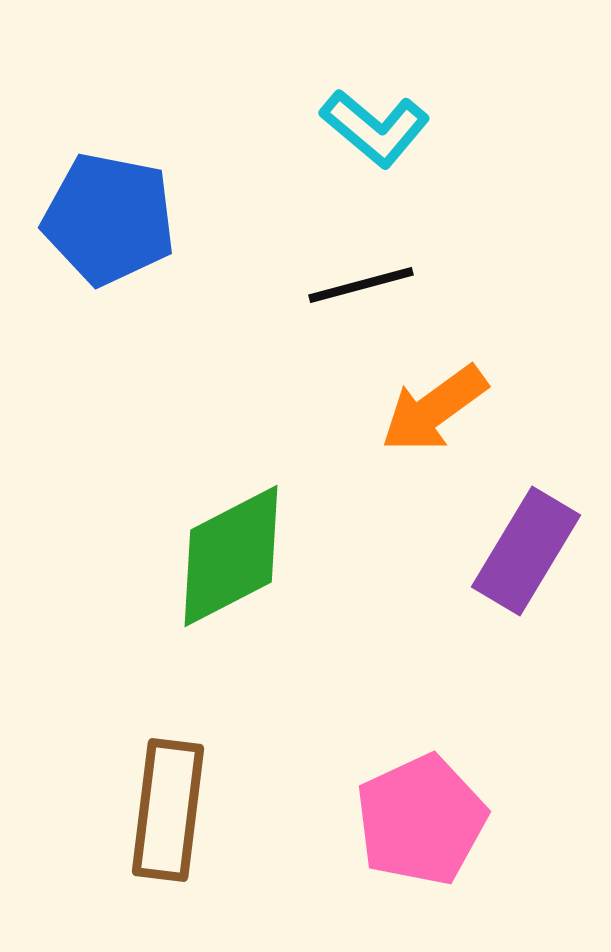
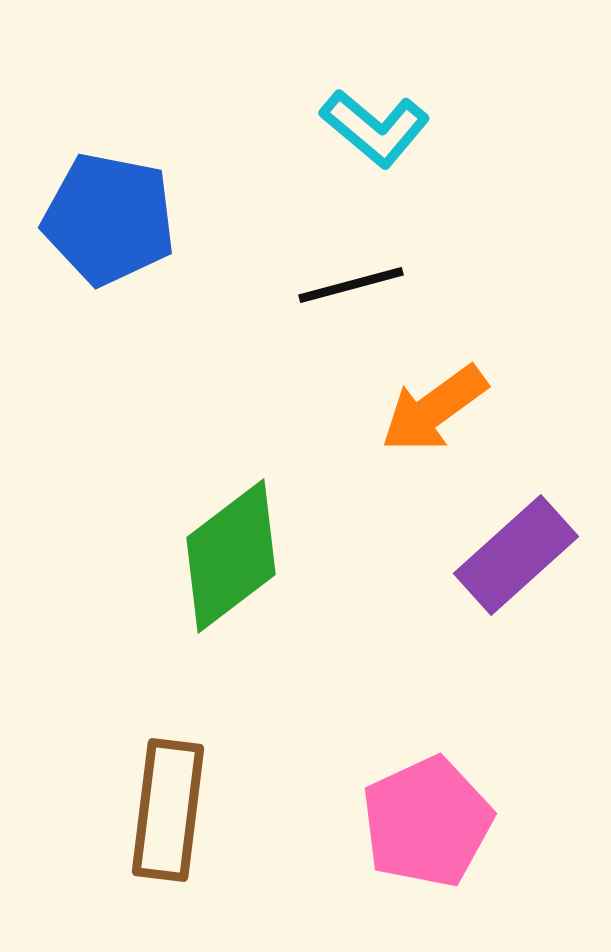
black line: moved 10 px left
purple rectangle: moved 10 px left, 4 px down; rotated 17 degrees clockwise
green diamond: rotated 10 degrees counterclockwise
pink pentagon: moved 6 px right, 2 px down
